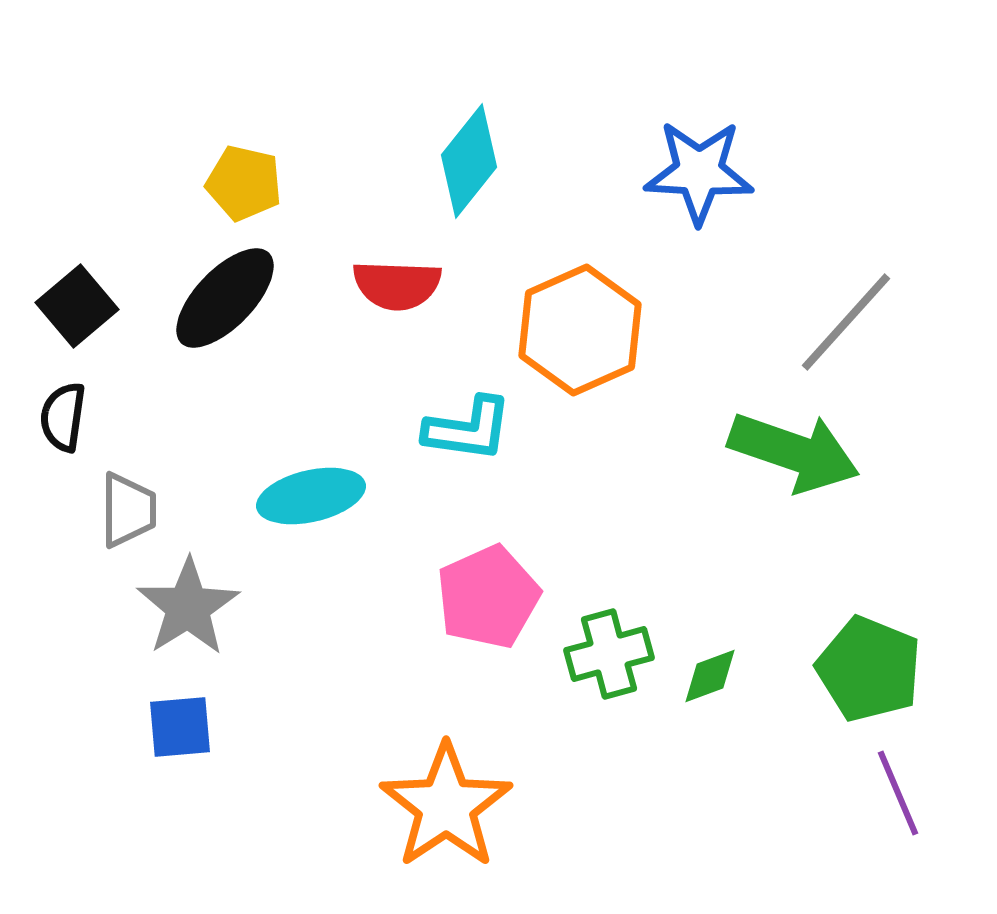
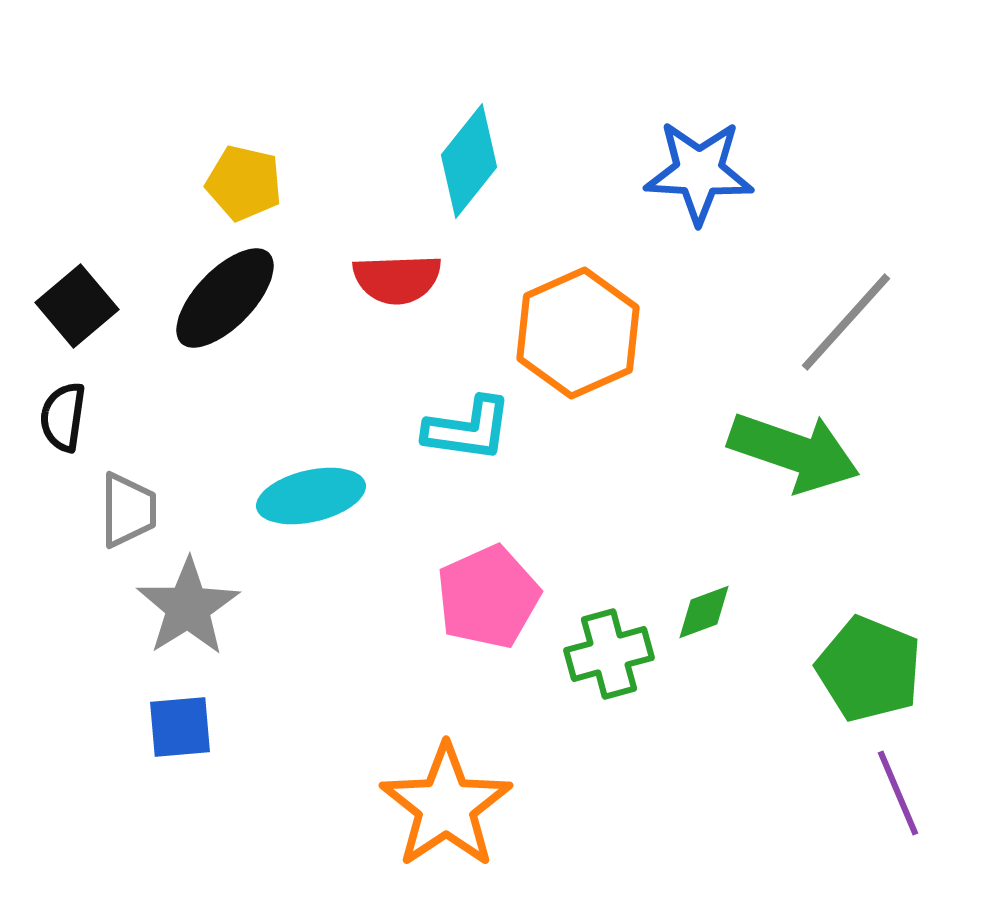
red semicircle: moved 6 px up; rotated 4 degrees counterclockwise
orange hexagon: moved 2 px left, 3 px down
green diamond: moved 6 px left, 64 px up
